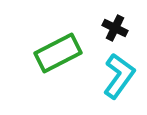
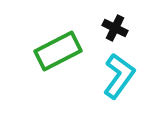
green rectangle: moved 2 px up
